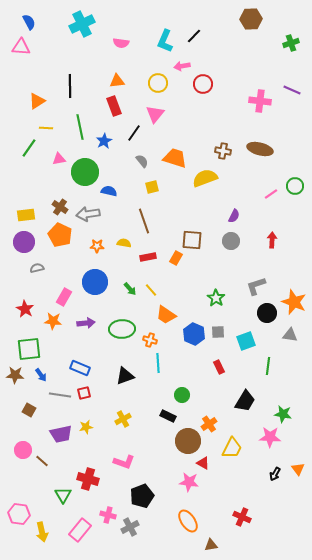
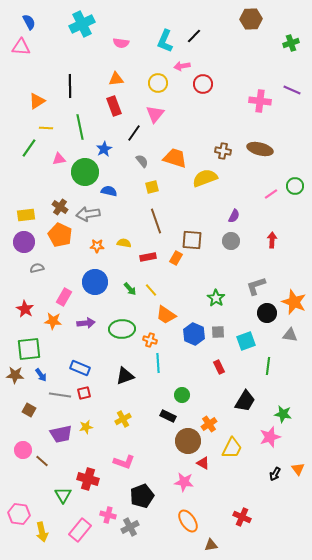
orange triangle at (117, 81): moved 1 px left, 2 px up
blue star at (104, 141): moved 8 px down
brown line at (144, 221): moved 12 px right
pink star at (270, 437): rotated 20 degrees counterclockwise
pink star at (189, 482): moved 5 px left
